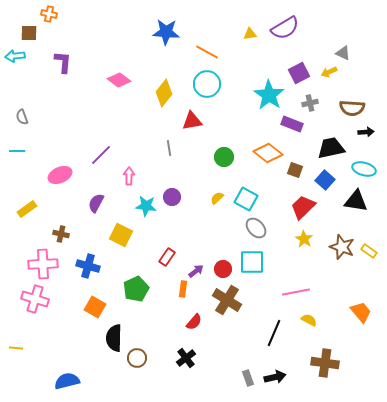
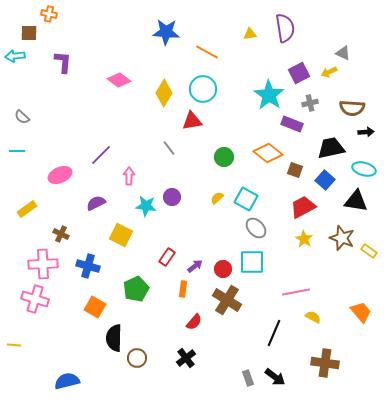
purple semicircle at (285, 28): rotated 68 degrees counterclockwise
cyan circle at (207, 84): moved 4 px left, 5 px down
yellow diamond at (164, 93): rotated 8 degrees counterclockwise
gray semicircle at (22, 117): rotated 28 degrees counterclockwise
gray line at (169, 148): rotated 28 degrees counterclockwise
purple semicircle at (96, 203): rotated 36 degrees clockwise
red trapezoid at (303, 207): rotated 16 degrees clockwise
brown cross at (61, 234): rotated 14 degrees clockwise
brown star at (342, 247): moved 9 px up
purple arrow at (196, 271): moved 1 px left, 5 px up
yellow semicircle at (309, 320): moved 4 px right, 3 px up
yellow line at (16, 348): moved 2 px left, 3 px up
black arrow at (275, 377): rotated 50 degrees clockwise
